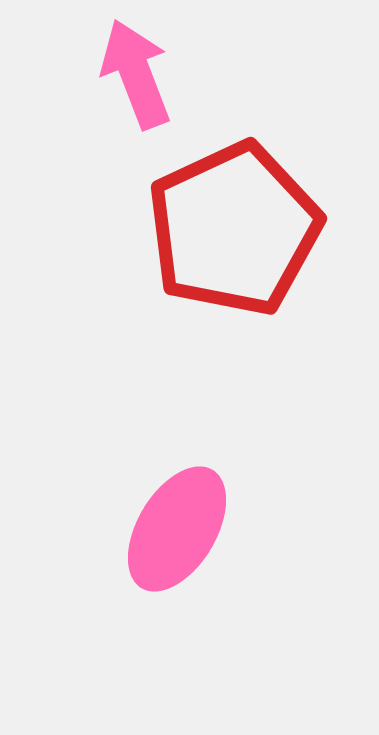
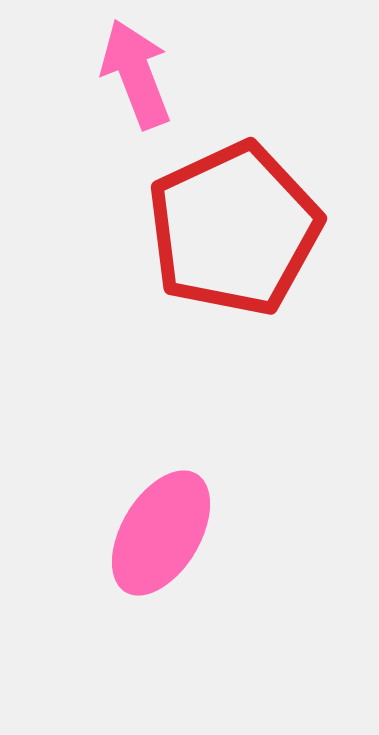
pink ellipse: moved 16 px left, 4 px down
